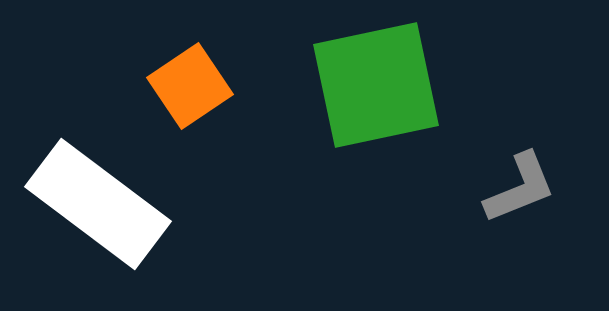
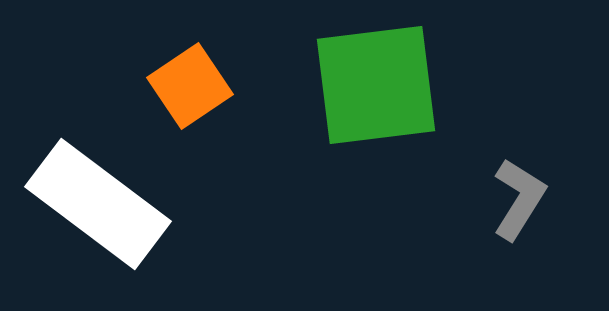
green square: rotated 5 degrees clockwise
gray L-shape: moved 1 px left, 11 px down; rotated 36 degrees counterclockwise
